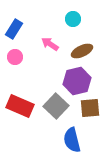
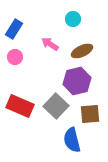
brown square: moved 6 px down
